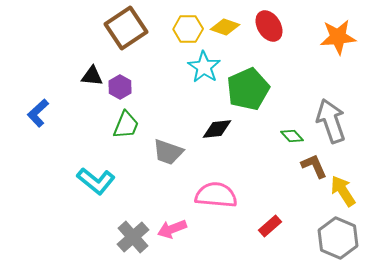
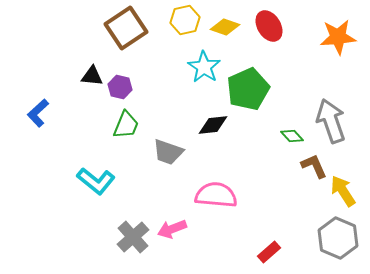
yellow hexagon: moved 3 px left, 9 px up; rotated 12 degrees counterclockwise
purple hexagon: rotated 15 degrees counterclockwise
black diamond: moved 4 px left, 4 px up
red rectangle: moved 1 px left, 26 px down
